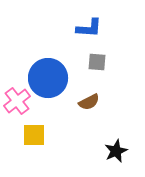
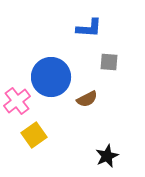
gray square: moved 12 px right
blue circle: moved 3 px right, 1 px up
brown semicircle: moved 2 px left, 3 px up
yellow square: rotated 35 degrees counterclockwise
black star: moved 9 px left, 5 px down
